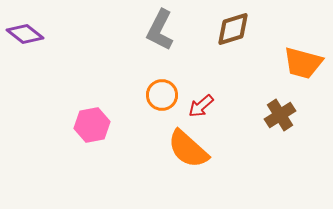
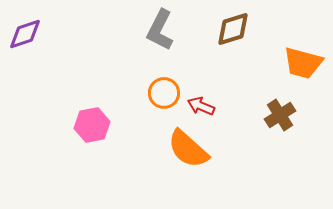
purple diamond: rotated 57 degrees counterclockwise
orange circle: moved 2 px right, 2 px up
red arrow: rotated 64 degrees clockwise
